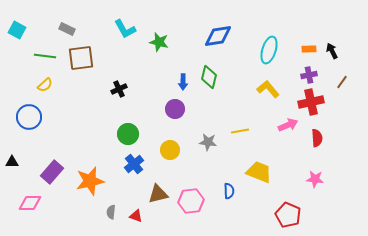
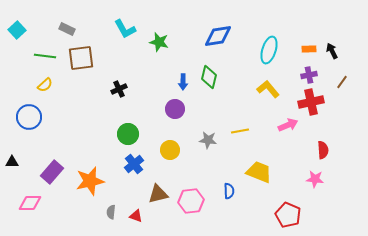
cyan square: rotated 18 degrees clockwise
red semicircle: moved 6 px right, 12 px down
gray star: moved 2 px up
